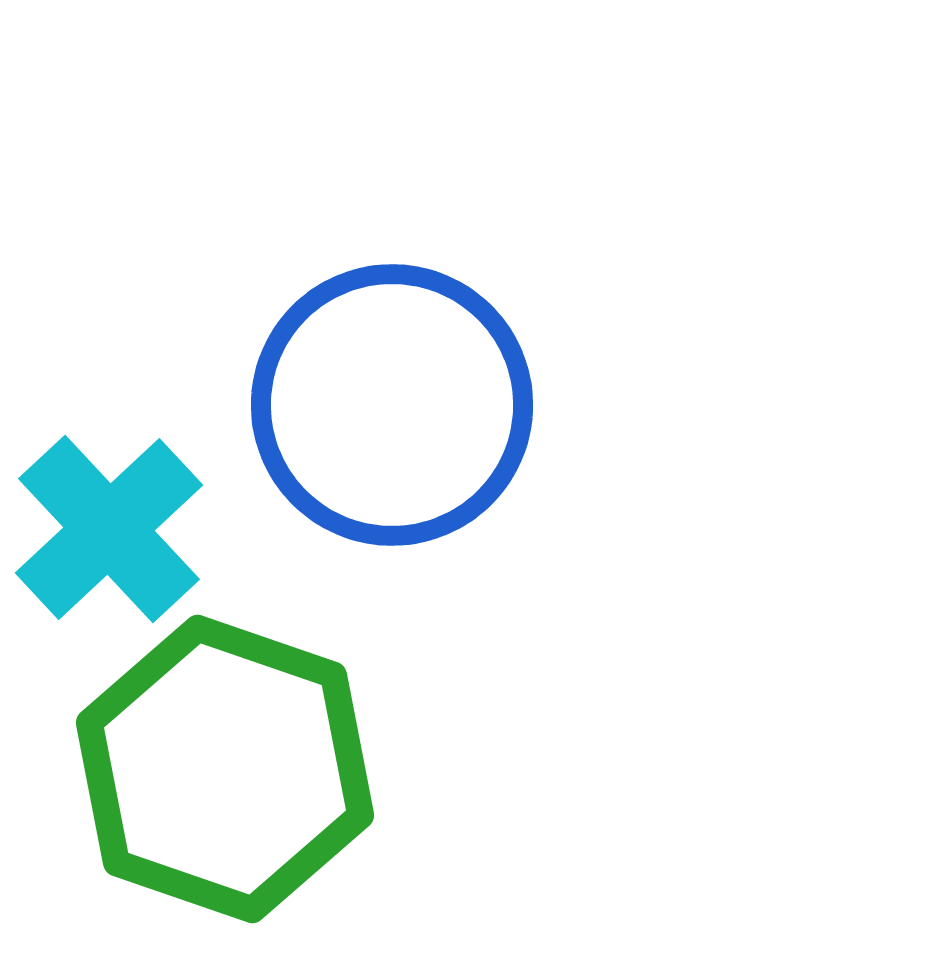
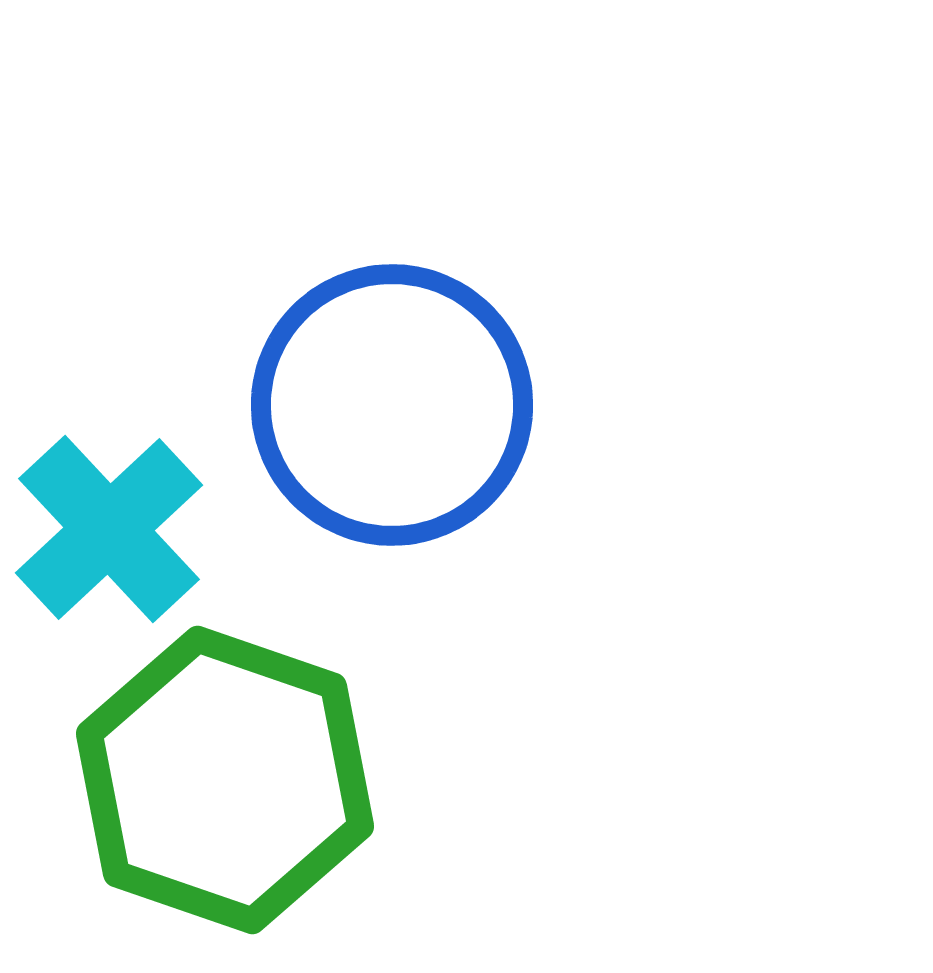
green hexagon: moved 11 px down
